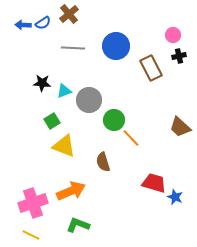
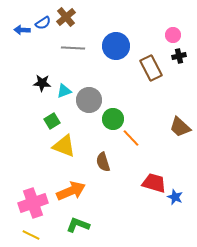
brown cross: moved 3 px left, 3 px down
blue arrow: moved 1 px left, 5 px down
green circle: moved 1 px left, 1 px up
